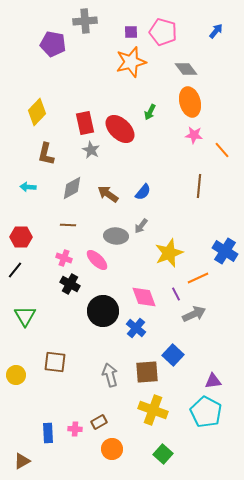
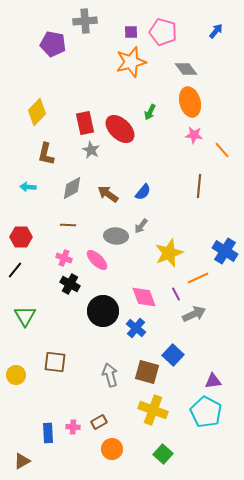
brown square at (147, 372): rotated 20 degrees clockwise
pink cross at (75, 429): moved 2 px left, 2 px up
